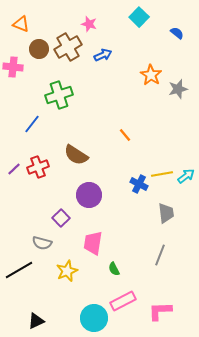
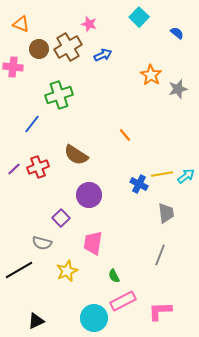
green semicircle: moved 7 px down
